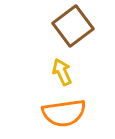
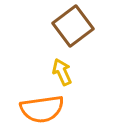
orange semicircle: moved 22 px left, 4 px up
